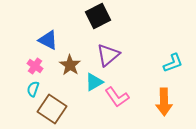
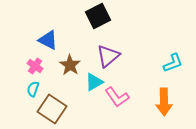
purple triangle: moved 1 px down
